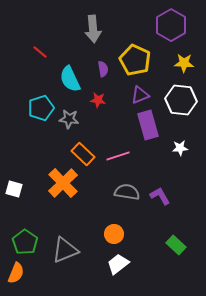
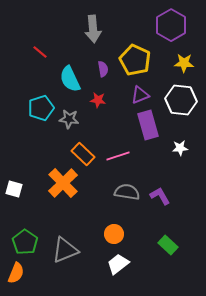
green rectangle: moved 8 px left
